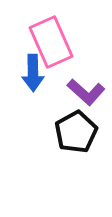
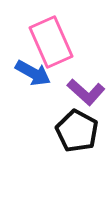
blue arrow: rotated 60 degrees counterclockwise
black pentagon: moved 1 px right, 1 px up; rotated 15 degrees counterclockwise
